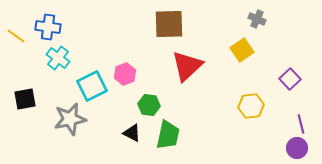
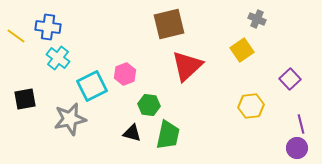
brown square: rotated 12 degrees counterclockwise
black triangle: rotated 12 degrees counterclockwise
